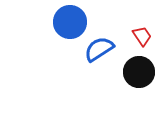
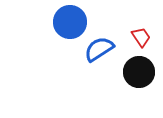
red trapezoid: moved 1 px left, 1 px down
